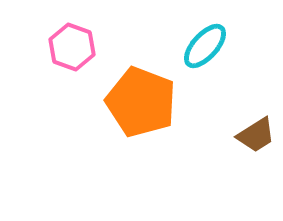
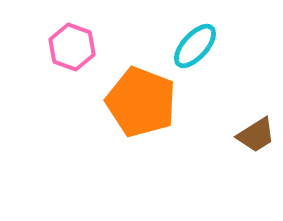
cyan ellipse: moved 10 px left
